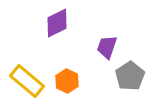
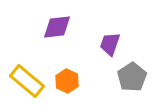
purple diamond: moved 4 px down; rotated 20 degrees clockwise
purple trapezoid: moved 3 px right, 3 px up
gray pentagon: moved 2 px right, 1 px down
